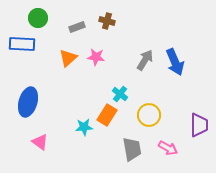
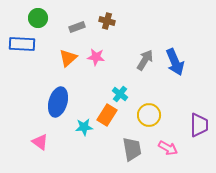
blue ellipse: moved 30 px right
